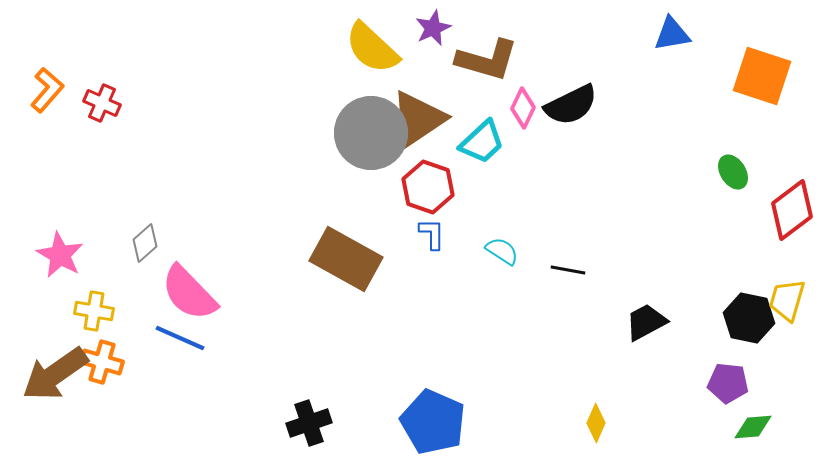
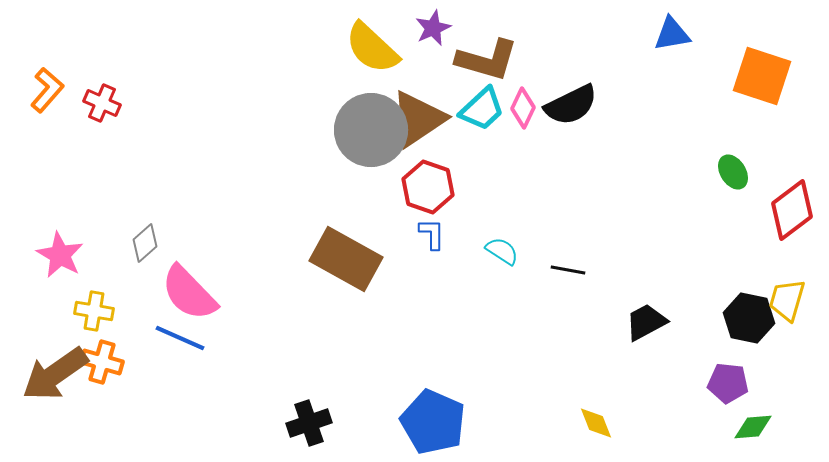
gray circle: moved 3 px up
cyan trapezoid: moved 33 px up
yellow diamond: rotated 45 degrees counterclockwise
